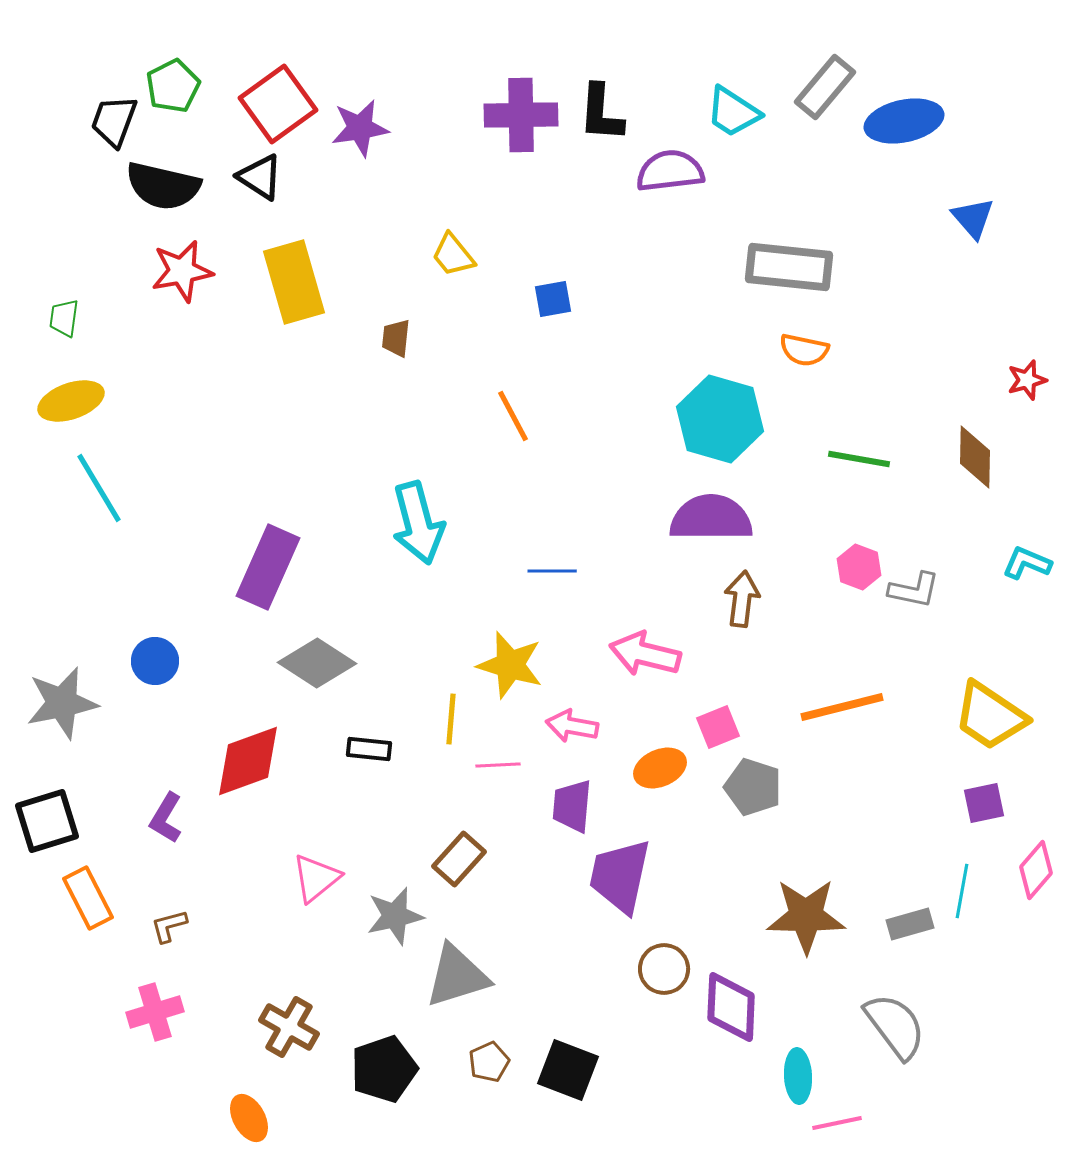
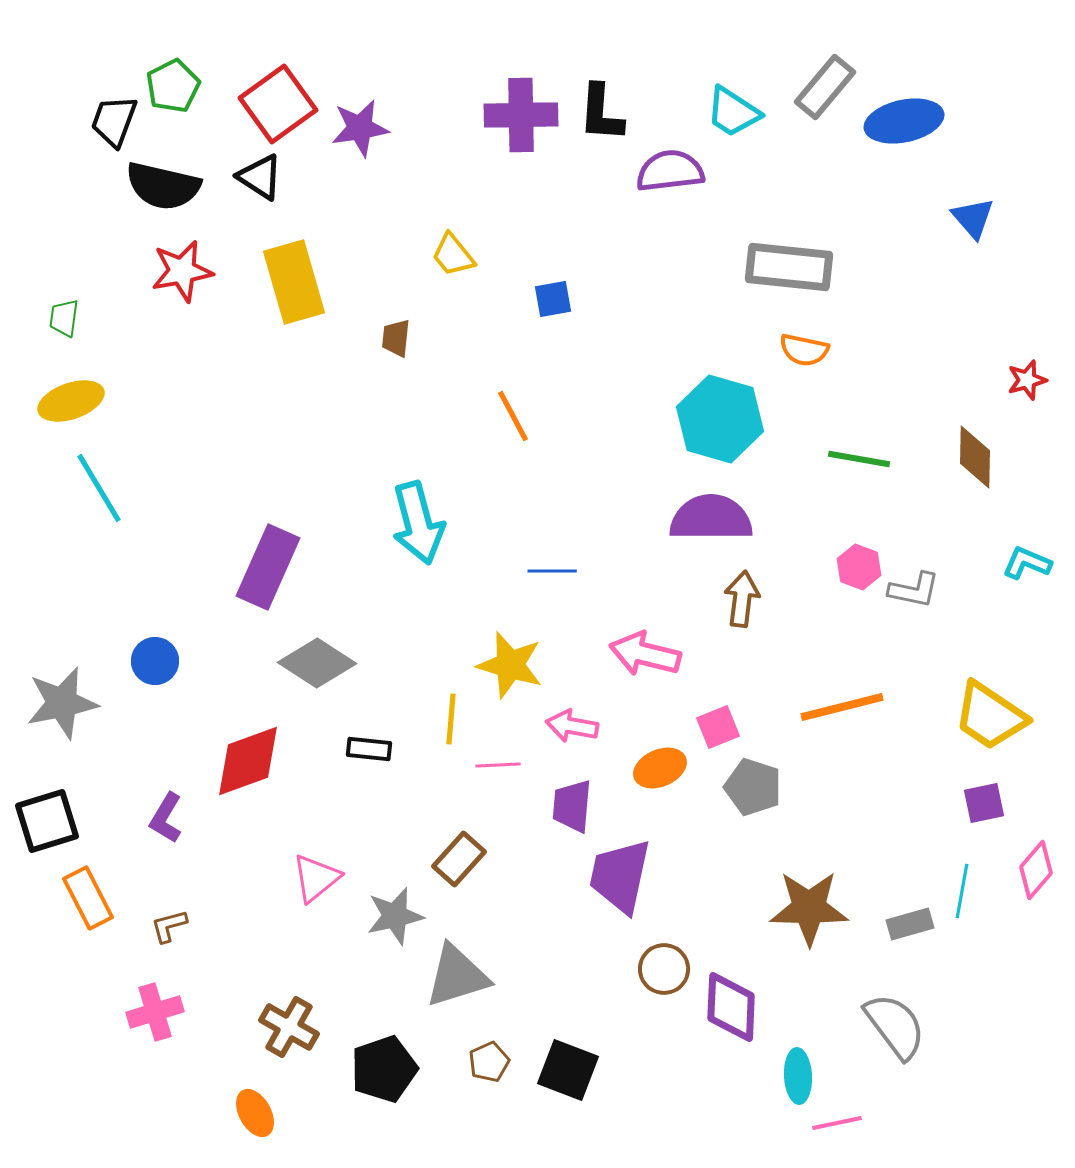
brown star at (806, 916): moved 3 px right, 8 px up
orange ellipse at (249, 1118): moved 6 px right, 5 px up
